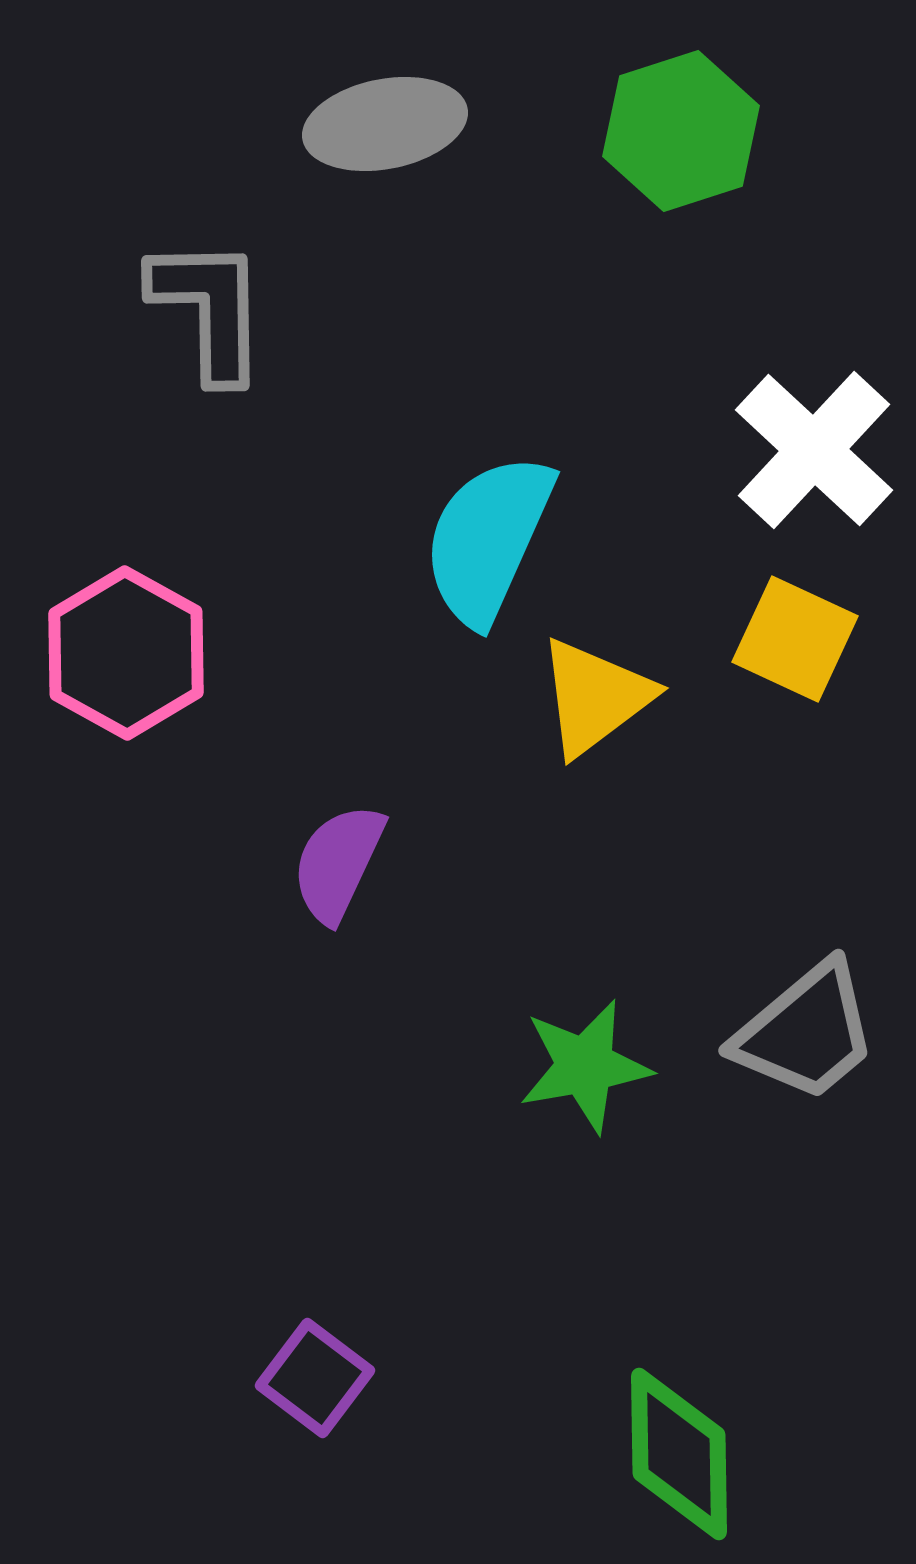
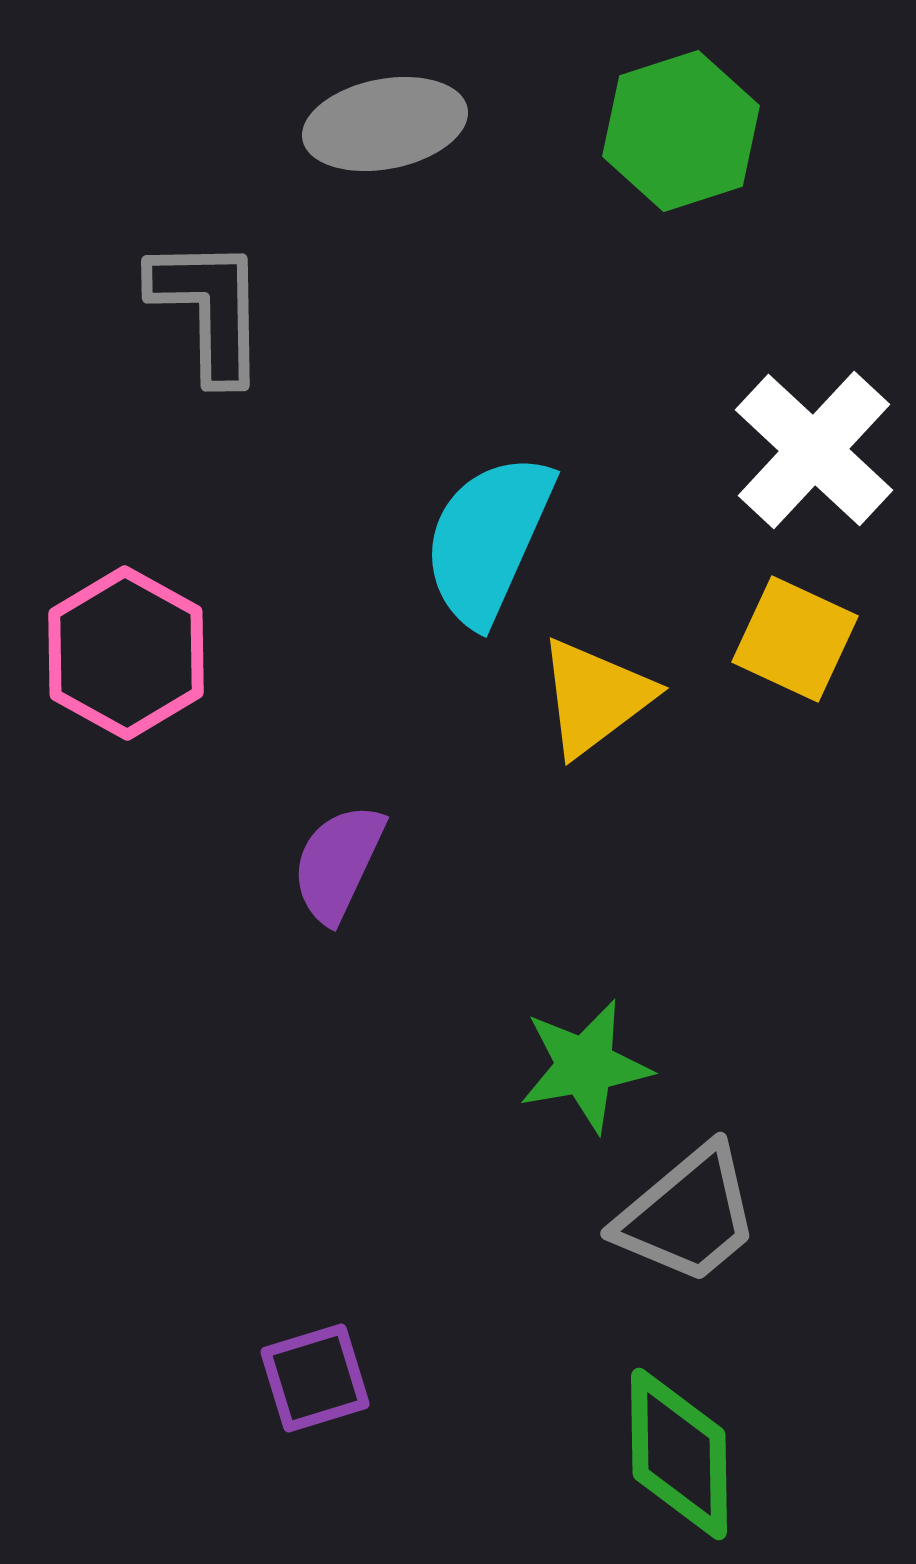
gray trapezoid: moved 118 px left, 183 px down
purple square: rotated 36 degrees clockwise
